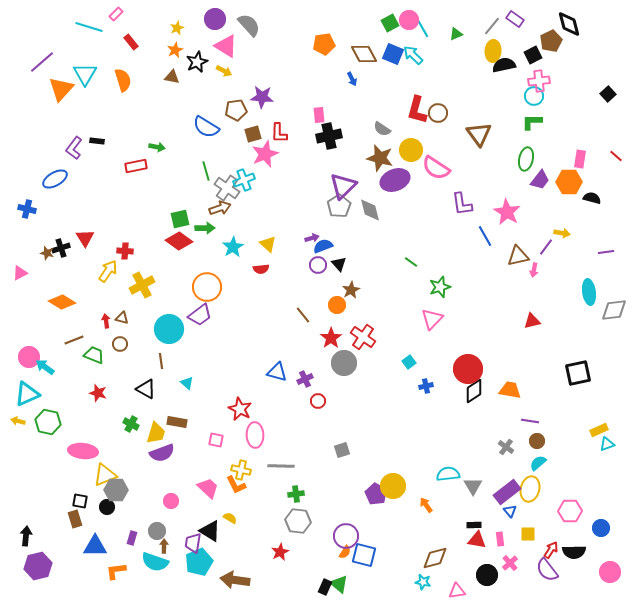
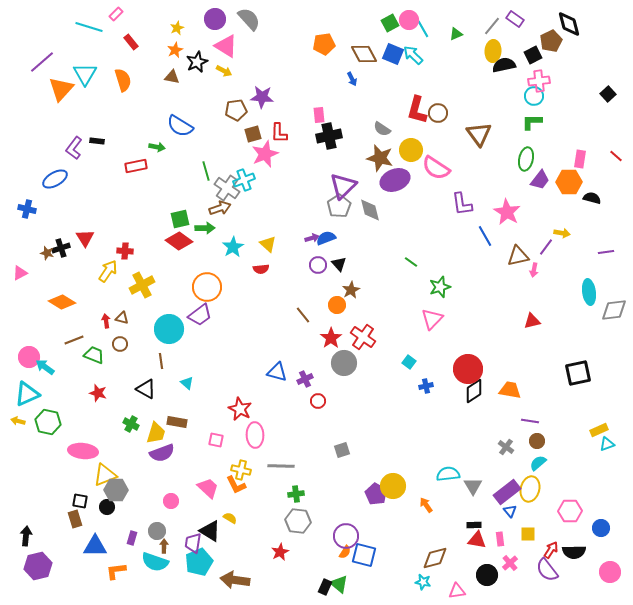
gray semicircle at (249, 25): moved 6 px up
blue semicircle at (206, 127): moved 26 px left, 1 px up
blue semicircle at (323, 246): moved 3 px right, 8 px up
cyan square at (409, 362): rotated 16 degrees counterclockwise
